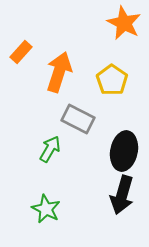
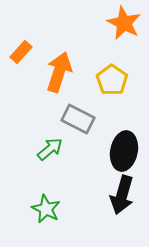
green arrow: rotated 20 degrees clockwise
